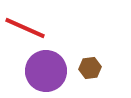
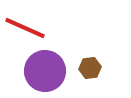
purple circle: moved 1 px left
